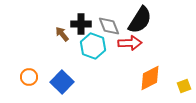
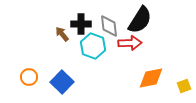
gray diamond: rotated 15 degrees clockwise
orange diamond: moved 1 px right; rotated 16 degrees clockwise
